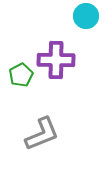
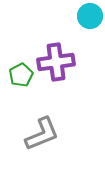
cyan circle: moved 4 px right
purple cross: moved 2 px down; rotated 9 degrees counterclockwise
